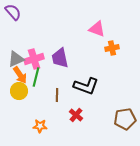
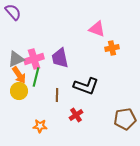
orange arrow: moved 1 px left
red cross: rotated 16 degrees clockwise
